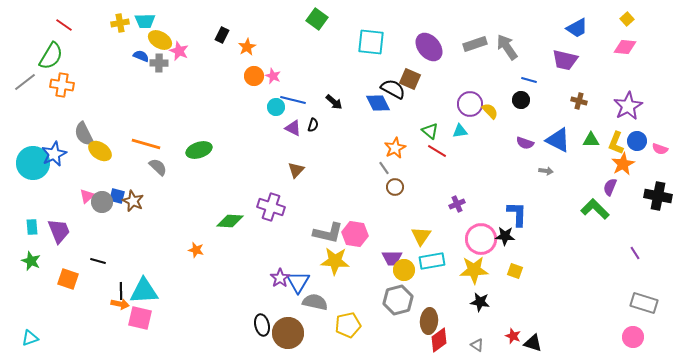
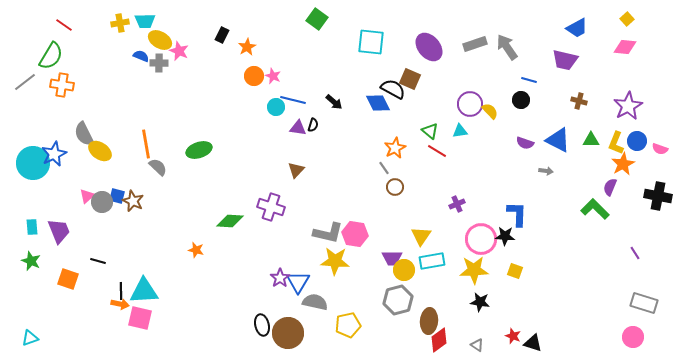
purple triangle at (293, 128): moved 5 px right; rotated 18 degrees counterclockwise
orange line at (146, 144): rotated 64 degrees clockwise
